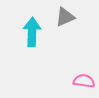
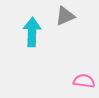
gray triangle: moved 1 px up
